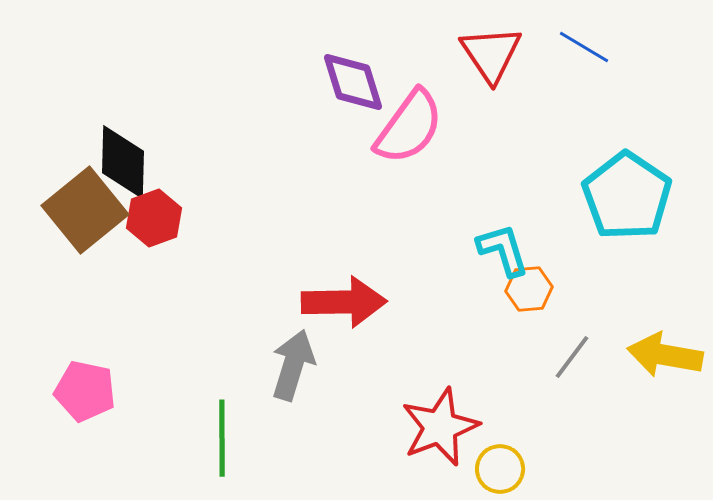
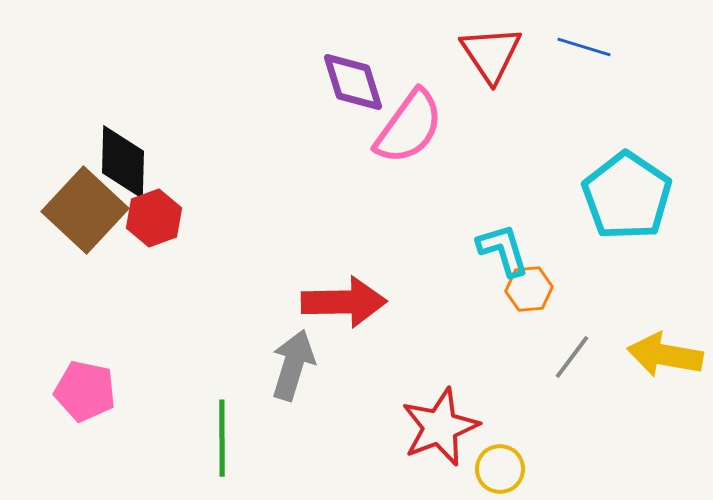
blue line: rotated 14 degrees counterclockwise
brown square: rotated 8 degrees counterclockwise
